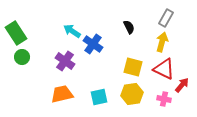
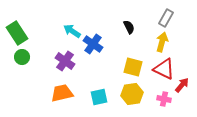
green rectangle: moved 1 px right
orange trapezoid: moved 1 px up
